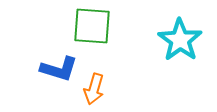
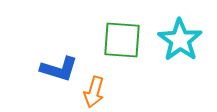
green square: moved 30 px right, 14 px down
orange arrow: moved 3 px down
